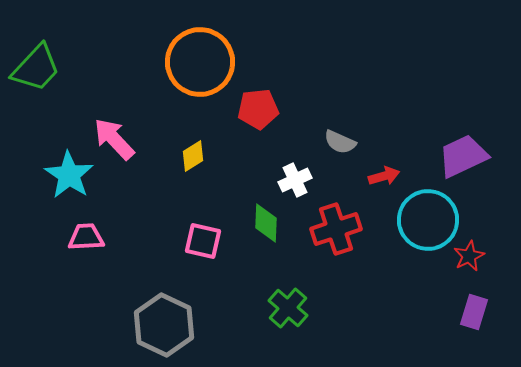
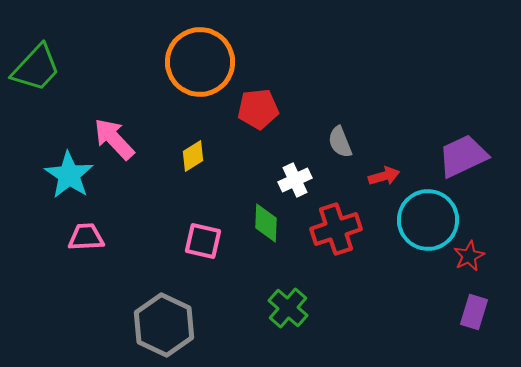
gray semicircle: rotated 44 degrees clockwise
